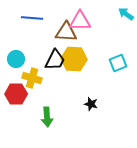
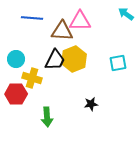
brown triangle: moved 4 px left, 1 px up
yellow hexagon: rotated 25 degrees counterclockwise
cyan square: rotated 12 degrees clockwise
black star: rotated 24 degrees counterclockwise
